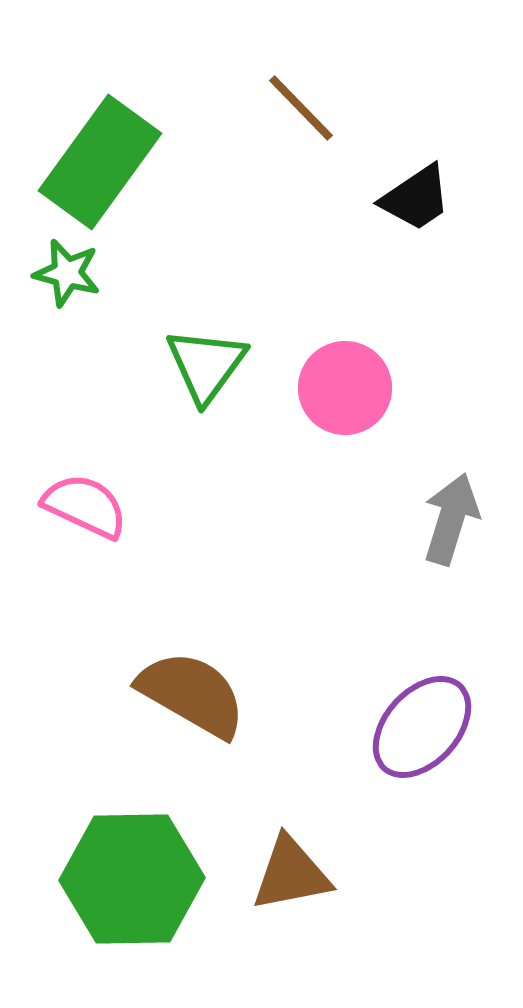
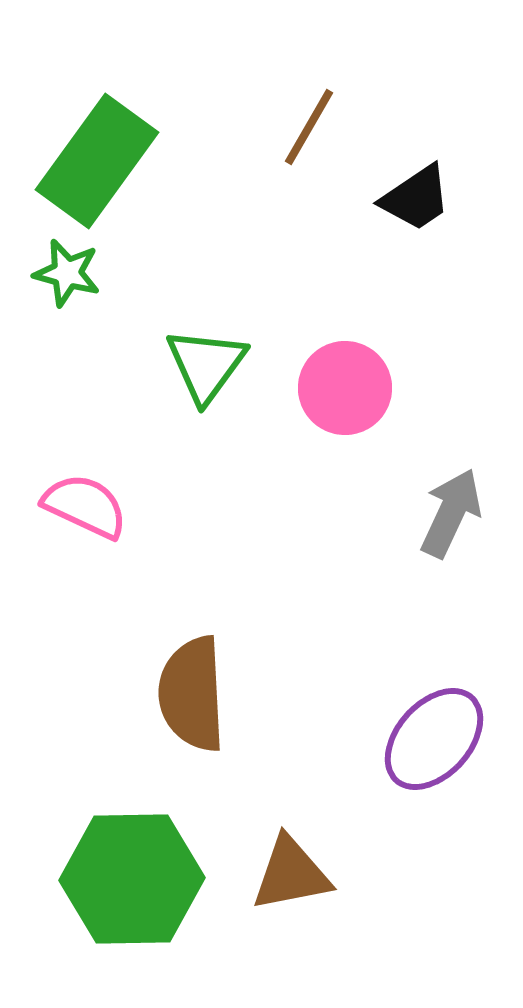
brown line: moved 8 px right, 19 px down; rotated 74 degrees clockwise
green rectangle: moved 3 px left, 1 px up
gray arrow: moved 6 px up; rotated 8 degrees clockwise
brown semicircle: rotated 123 degrees counterclockwise
purple ellipse: moved 12 px right, 12 px down
